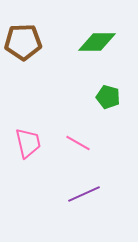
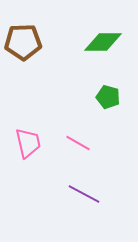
green diamond: moved 6 px right
purple line: rotated 52 degrees clockwise
